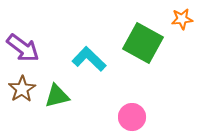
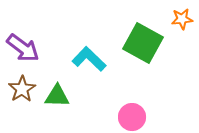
green triangle: rotated 16 degrees clockwise
